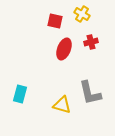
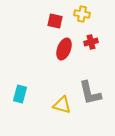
yellow cross: rotated 21 degrees counterclockwise
